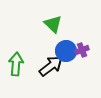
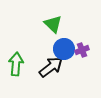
blue circle: moved 2 px left, 2 px up
black arrow: moved 1 px down
